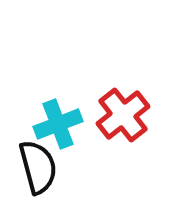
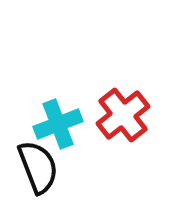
black semicircle: rotated 6 degrees counterclockwise
